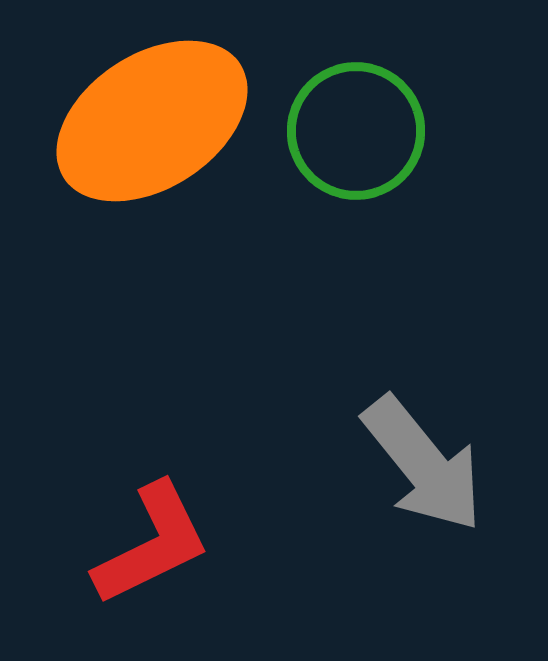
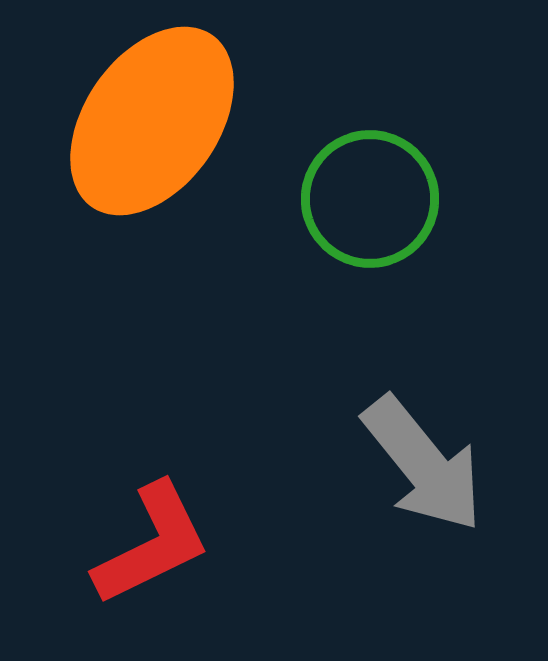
orange ellipse: rotated 22 degrees counterclockwise
green circle: moved 14 px right, 68 px down
